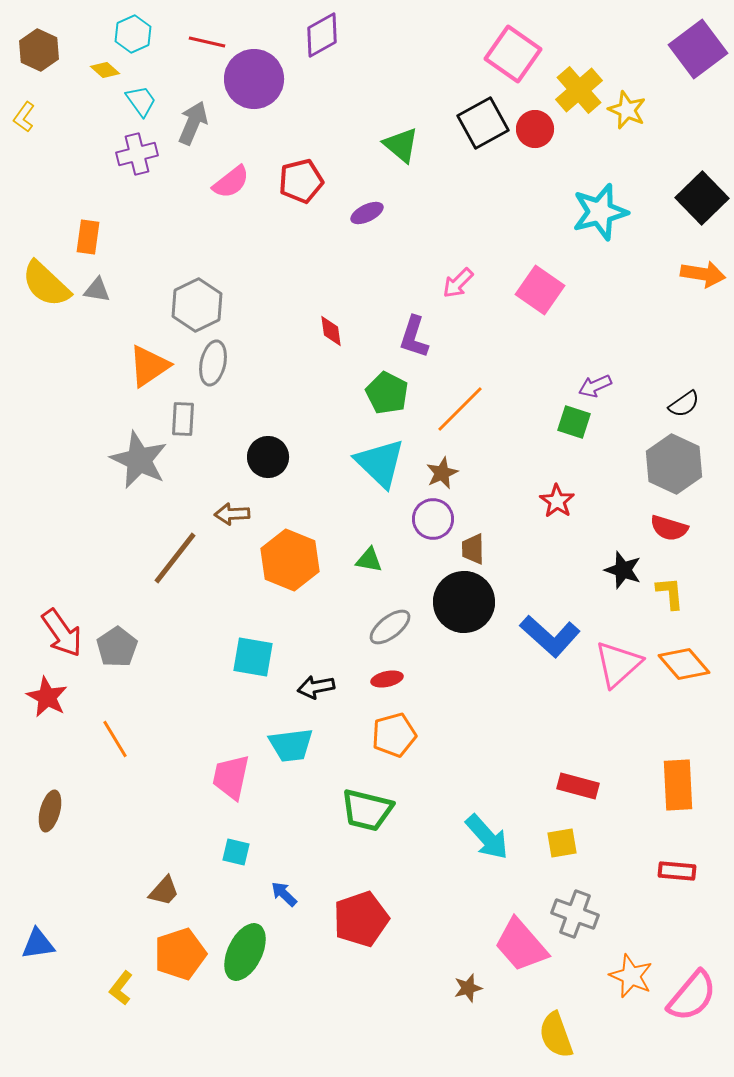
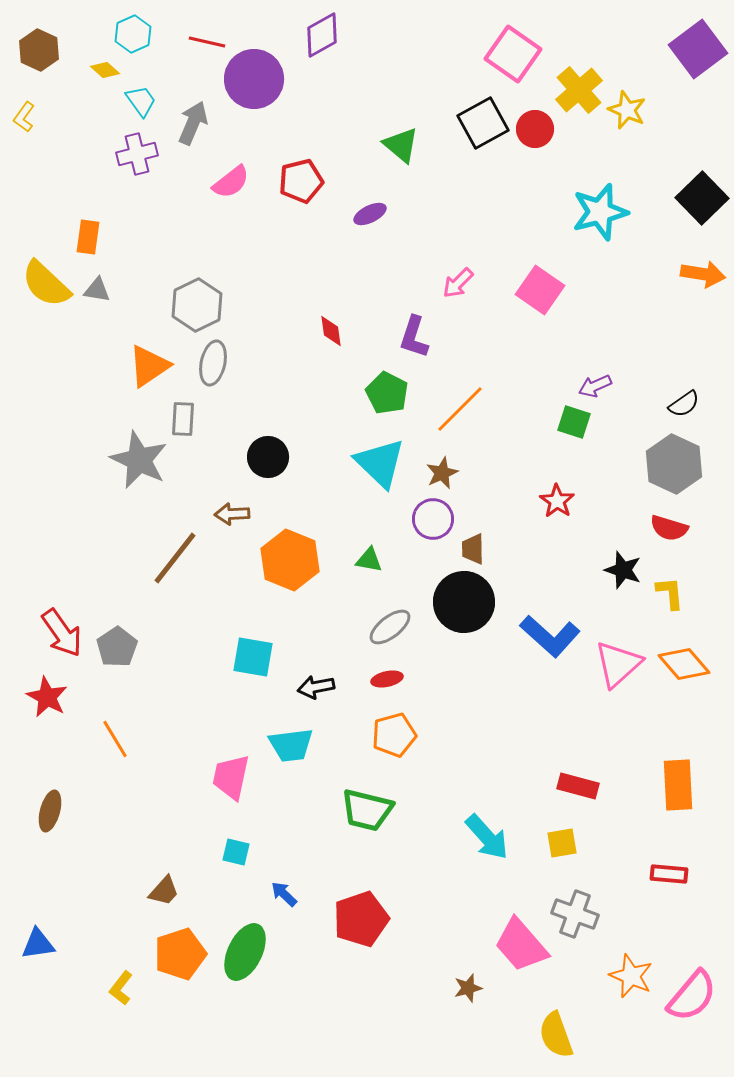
purple ellipse at (367, 213): moved 3 px right, 1 px down
red rectangle at (677, 871): moved 8 px left, 3 px down
